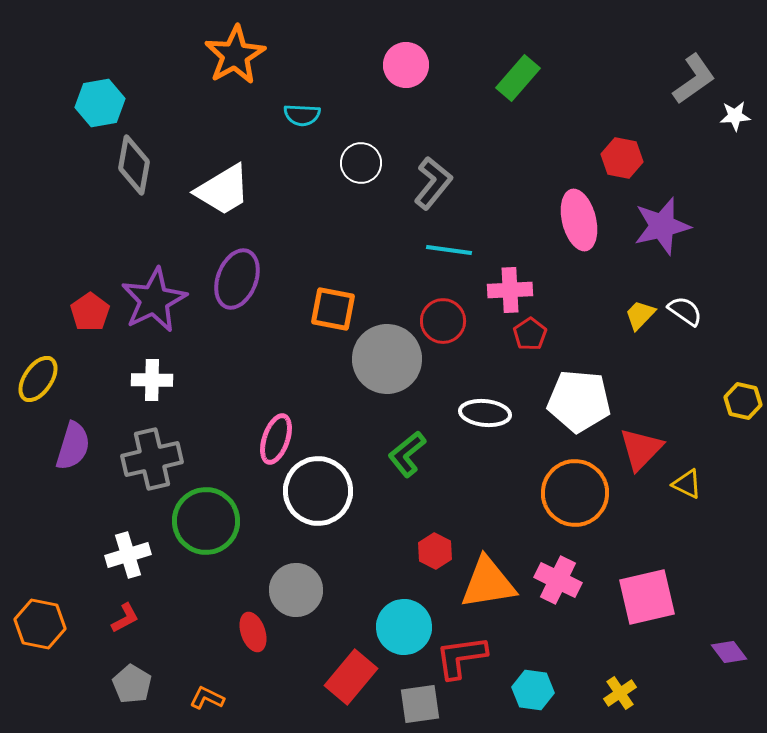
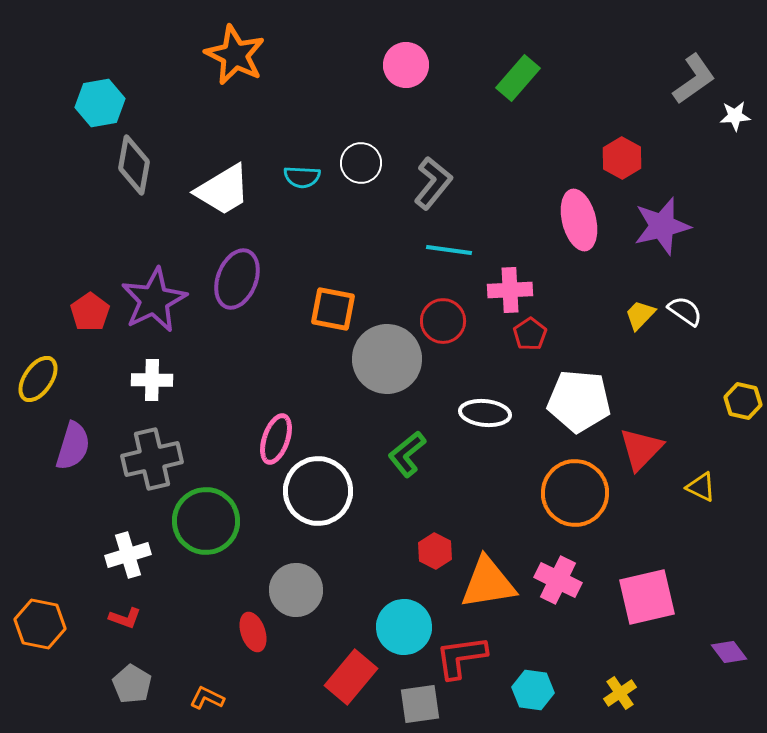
orange star at (235, 55): rotated 16 degrees counterclockwise
cyan semicircle at (302, 115): moved 62 px down
red hexagon at (622, 158): rotated 18 degrees clockwise
yellow triangle at (687, 484): moved 14 px right, 3 px down
red L-shape at (125, 618): rotated 48 degrees clockwise
